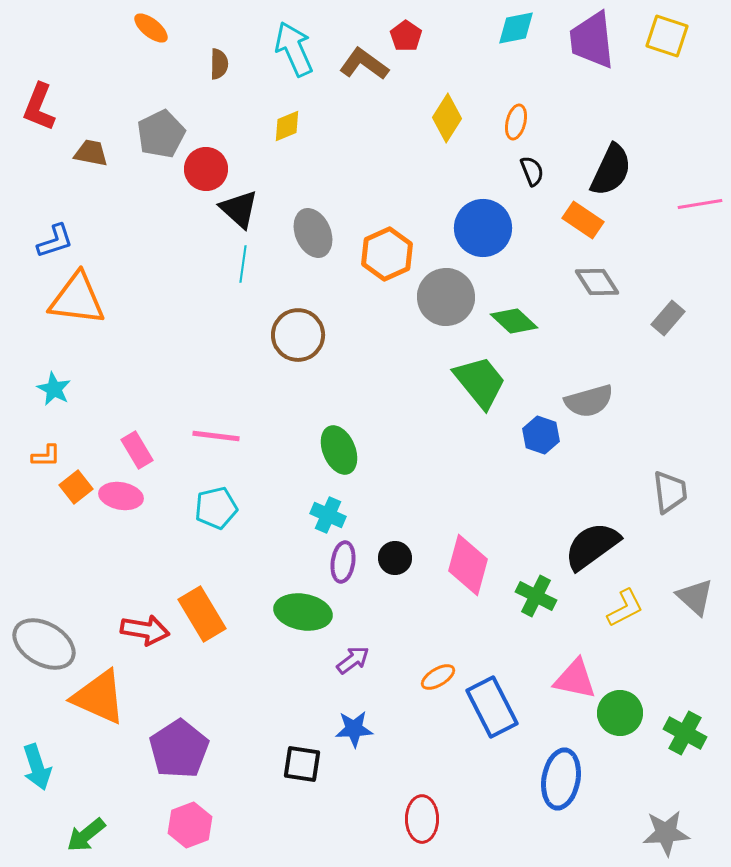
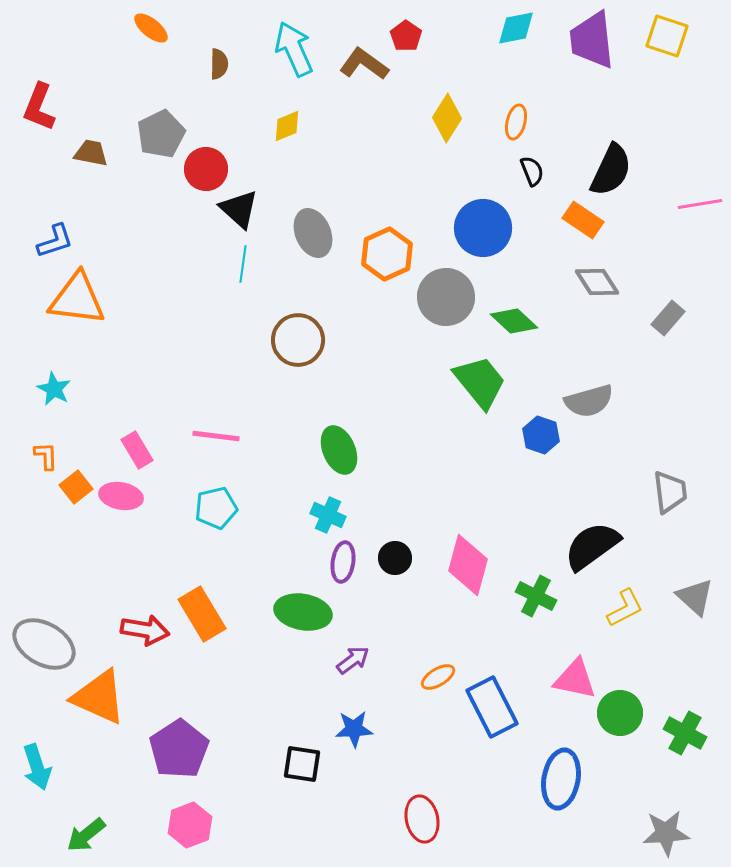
brown circle at (298, 335): moved 5 px down
orange L-shape at (46, 456): rotated 92 degrees counterclockwise
red ellipse at (422, 819): rotated 12 degrees counterclockwise
